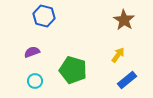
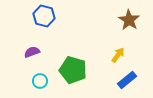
brown star: moved 5 px right
cyan circle: moved 5 px right
